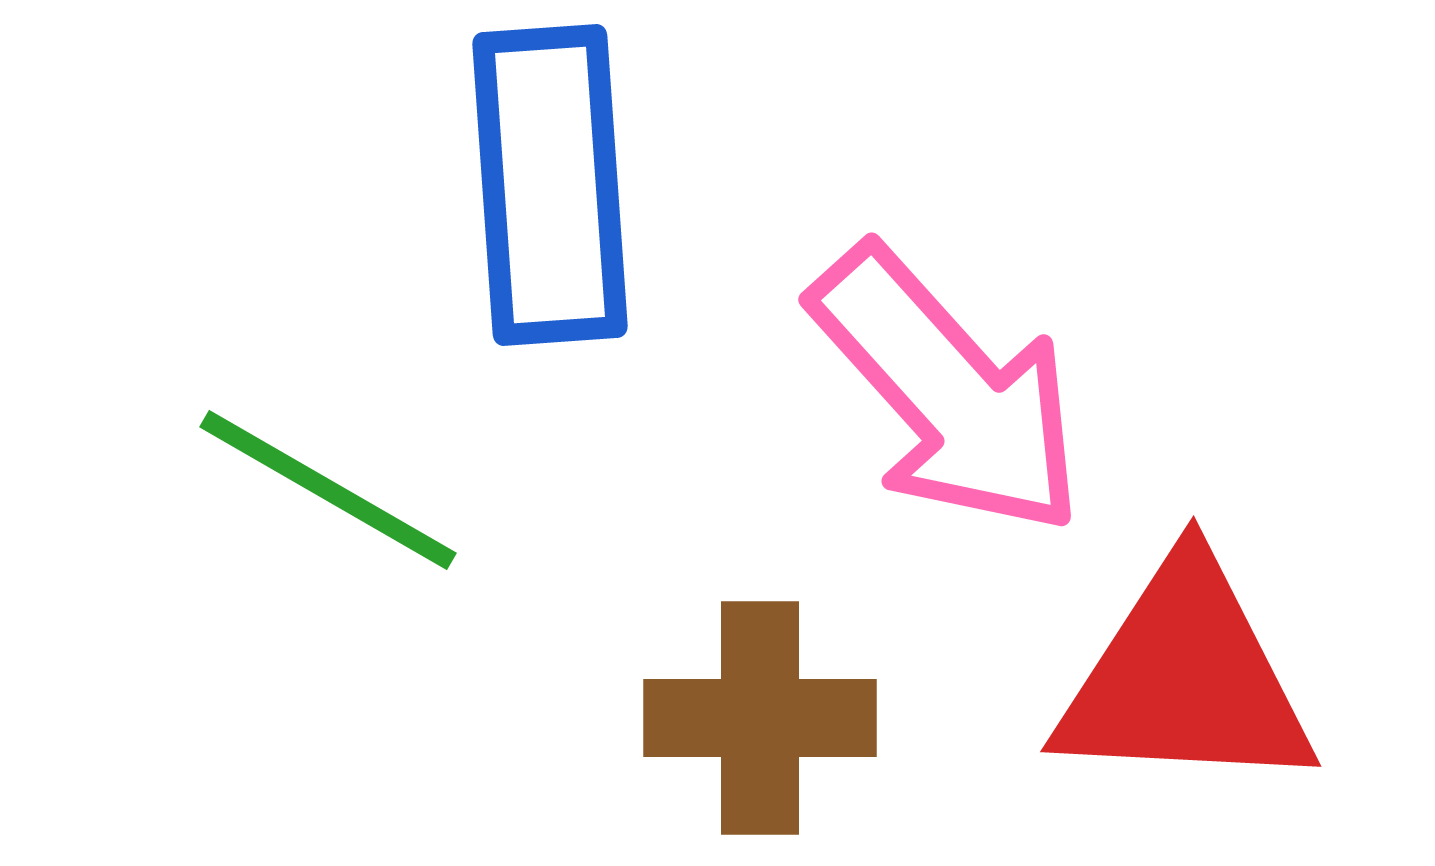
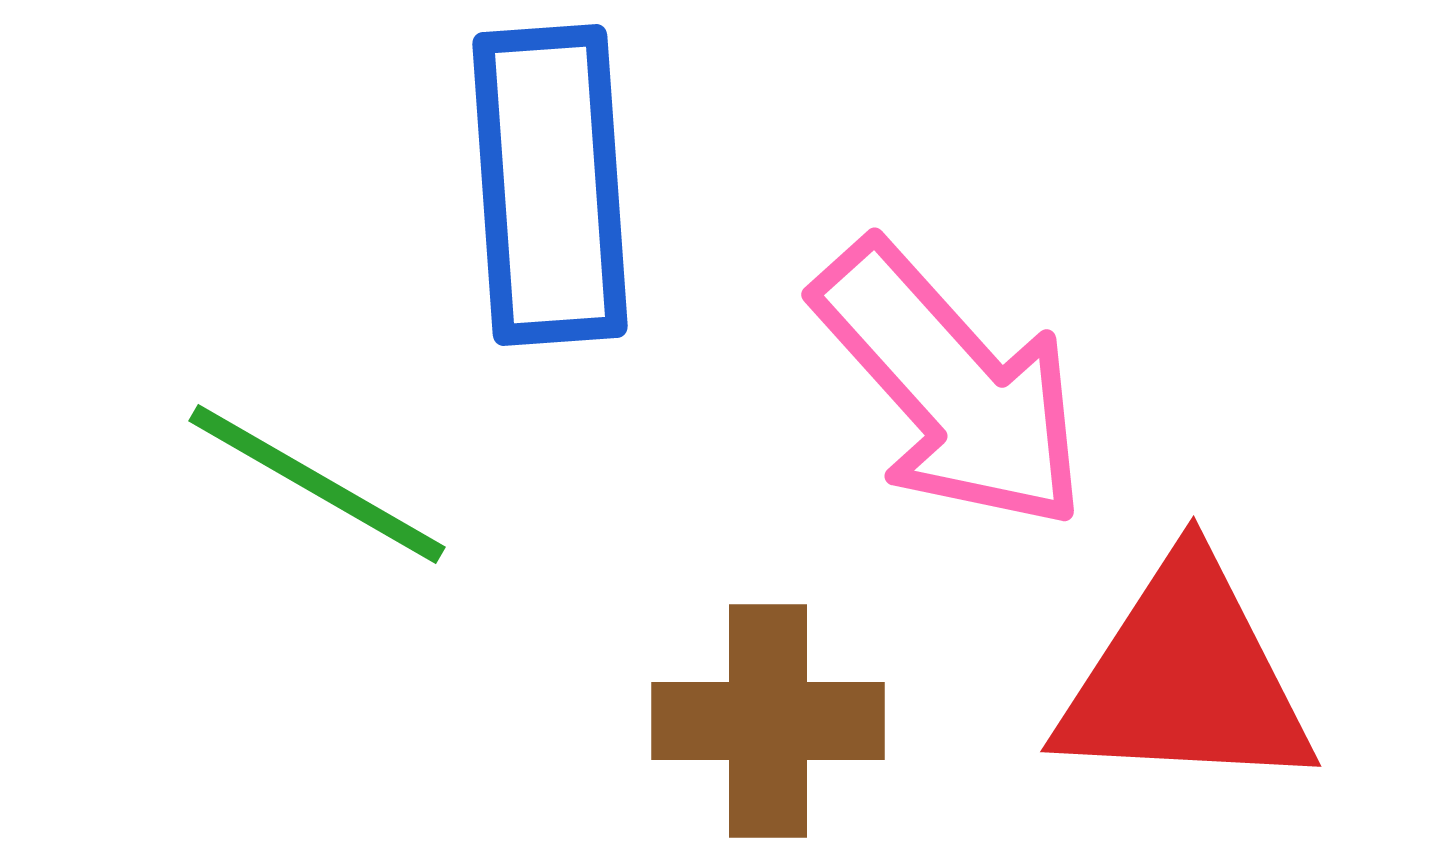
pink arrow: moved 3 px right, 5 px up
green line: moved 11 px left, 6 px up
brown cross: moved 8 px right, 3 px down
